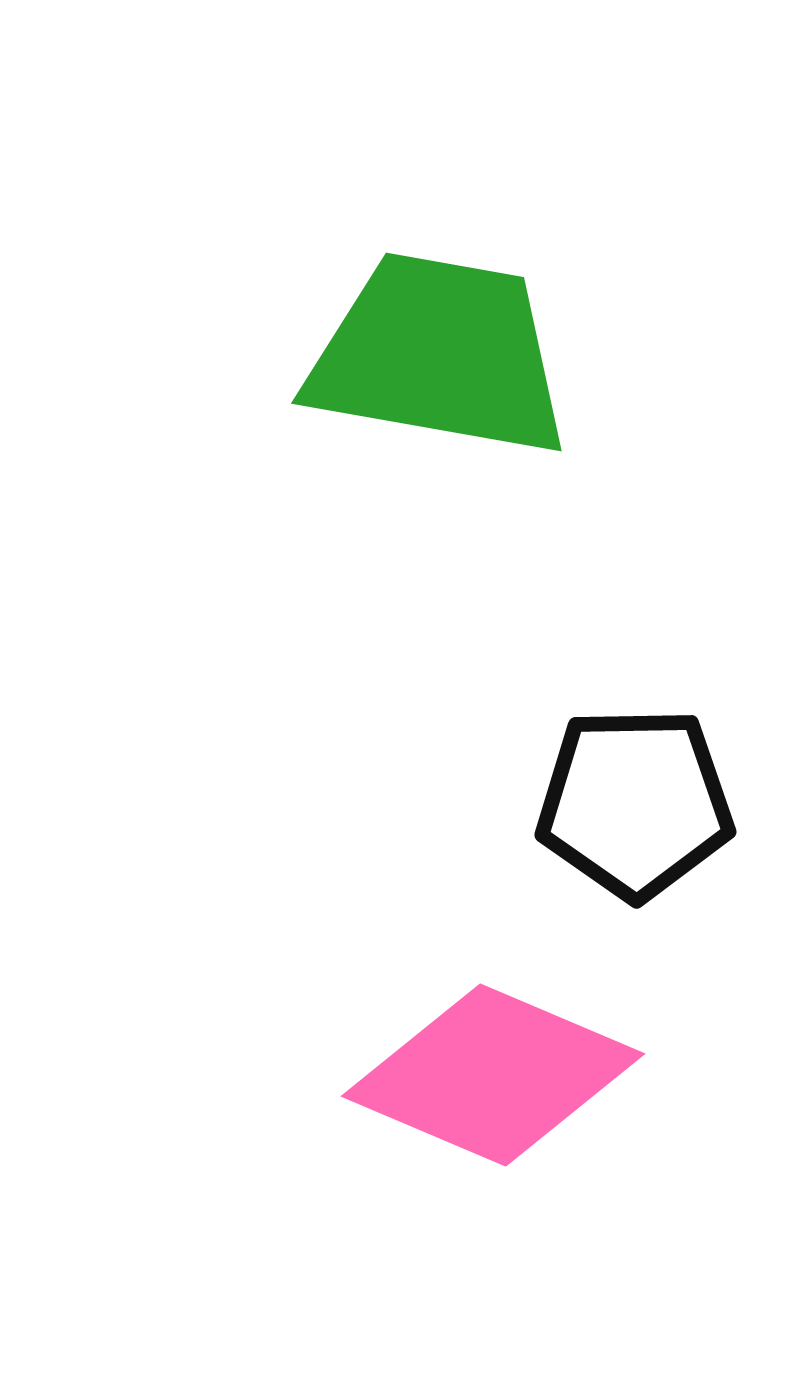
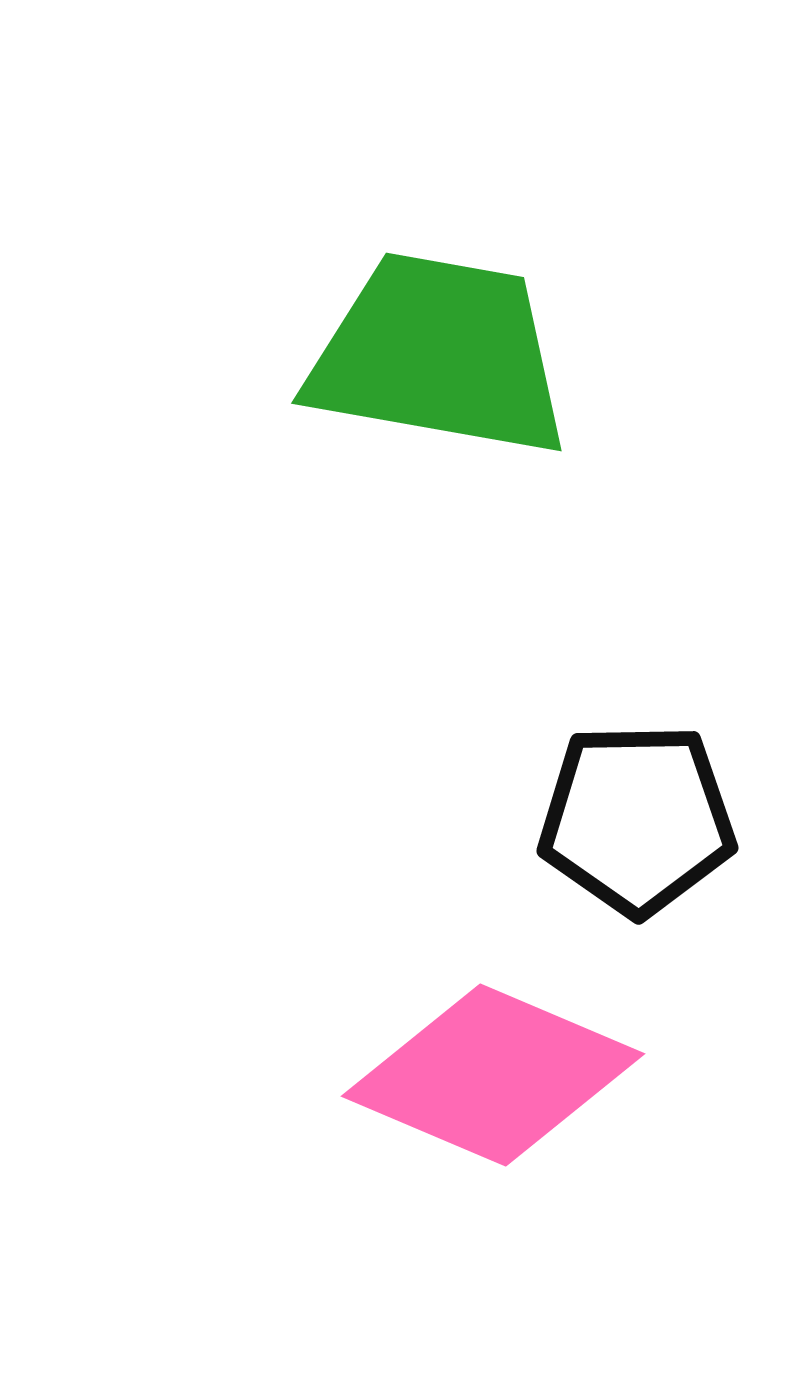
black pentagon: moved 2 px right, 16 px down
